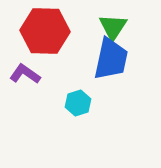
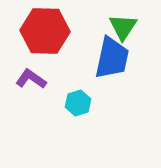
green triangle: moved 10 px right
blue trapezoid: moved 1 px right, 1 px up
purple L-shape: moved 6 px right, 5 px down
